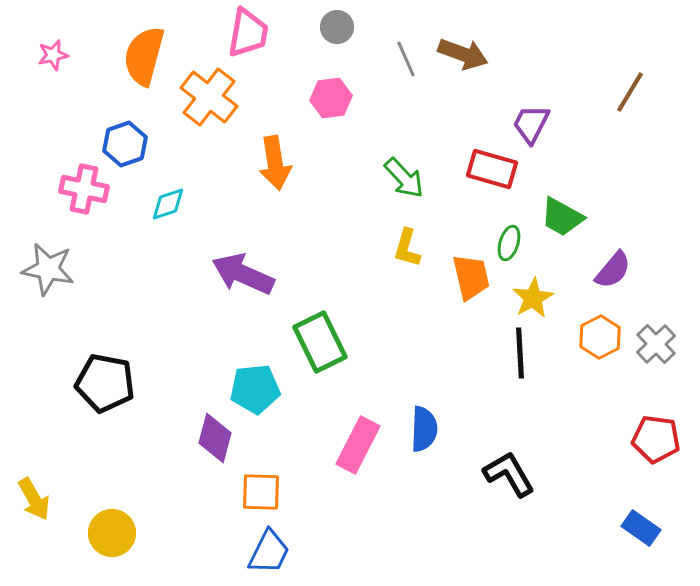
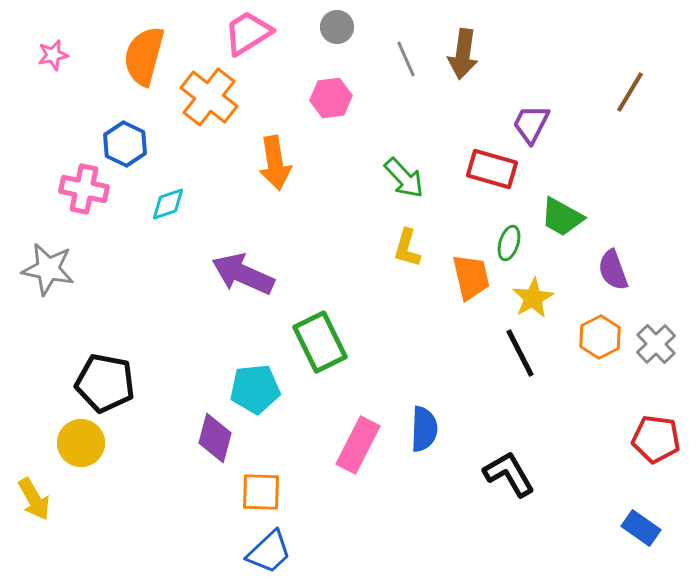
pink trapezoid: rotated 132 degrees counterclockwise
brown arrow: rotated 78 degrees clockwise
blue hexagon: rotated 15 degrees counterclockwise
purple semicircle: rotated 120 degrees clockwise
black line: rotated 24 degrees counterclockwise
yellow circle: moved 31 px left, 90 px up
blue trapezoid: rotated 21 degrees clockwise
